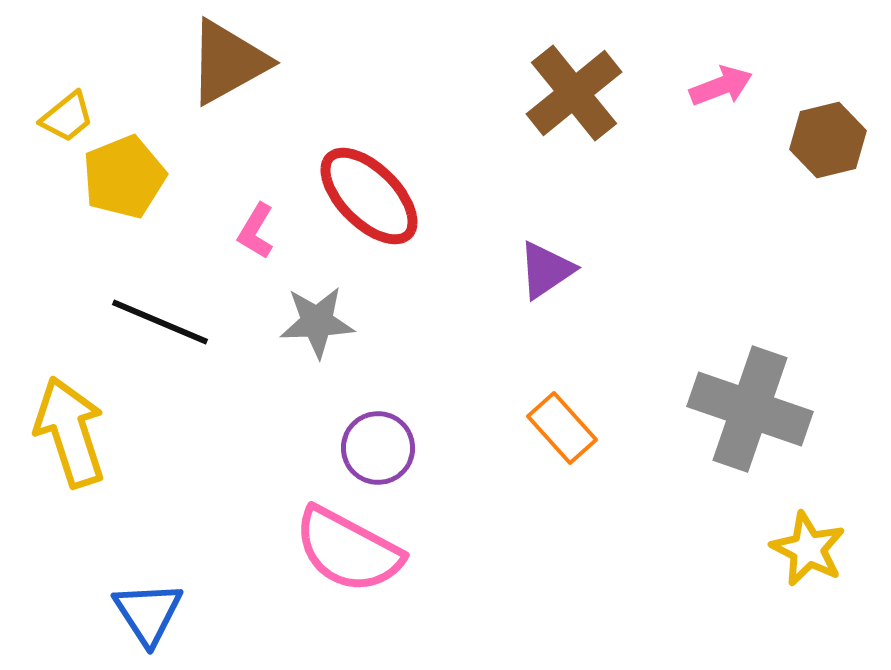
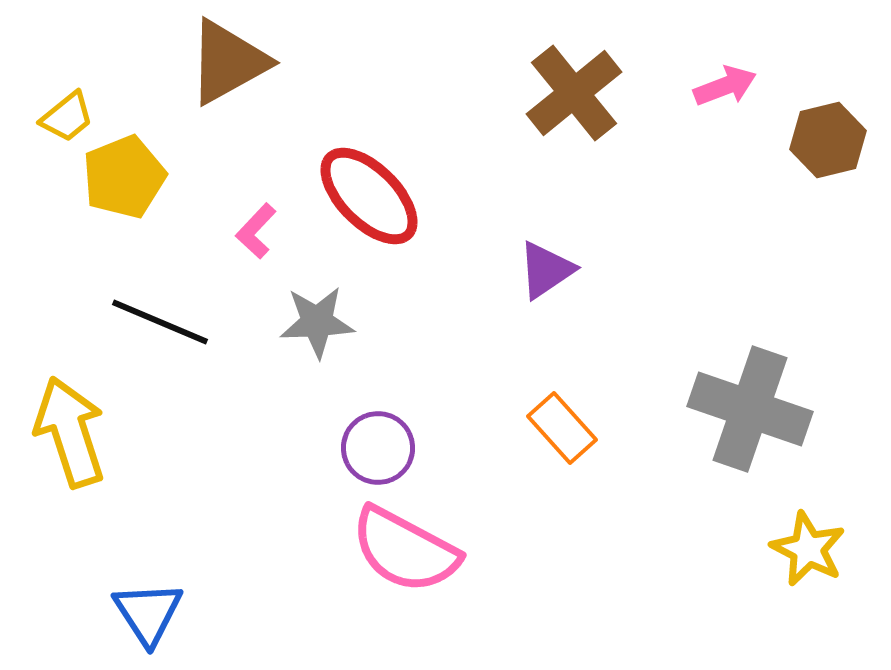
pink arrow: moved 4 px right
pink L-shape: rotated 12 degrees clockwise
pink semicircle: moved 57 px right
